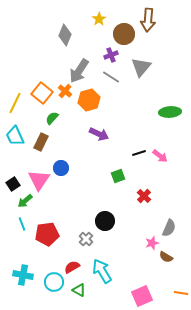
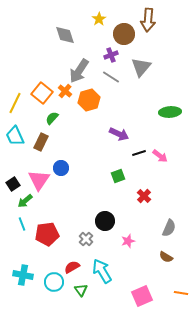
gray diamond: rotated 40 degrees counterclockwise
purple arrow: moved 20 px right
pink star: moved 24 px left, 2 px up
green triangle: moved 2 px right; rotated 24 degrees clockwise
